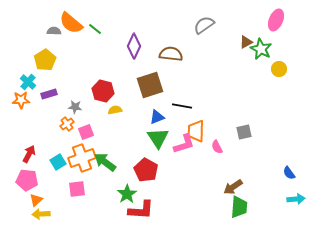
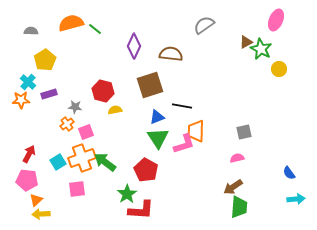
orange semicircle at (71, 23): rotated 125 degrees clockwise
gray semicircle at (54, 31): moved 23 px left
pink semicircle at (217, 147): moved 20 px right, 11 px down; rotated 104 degrees clockwise
